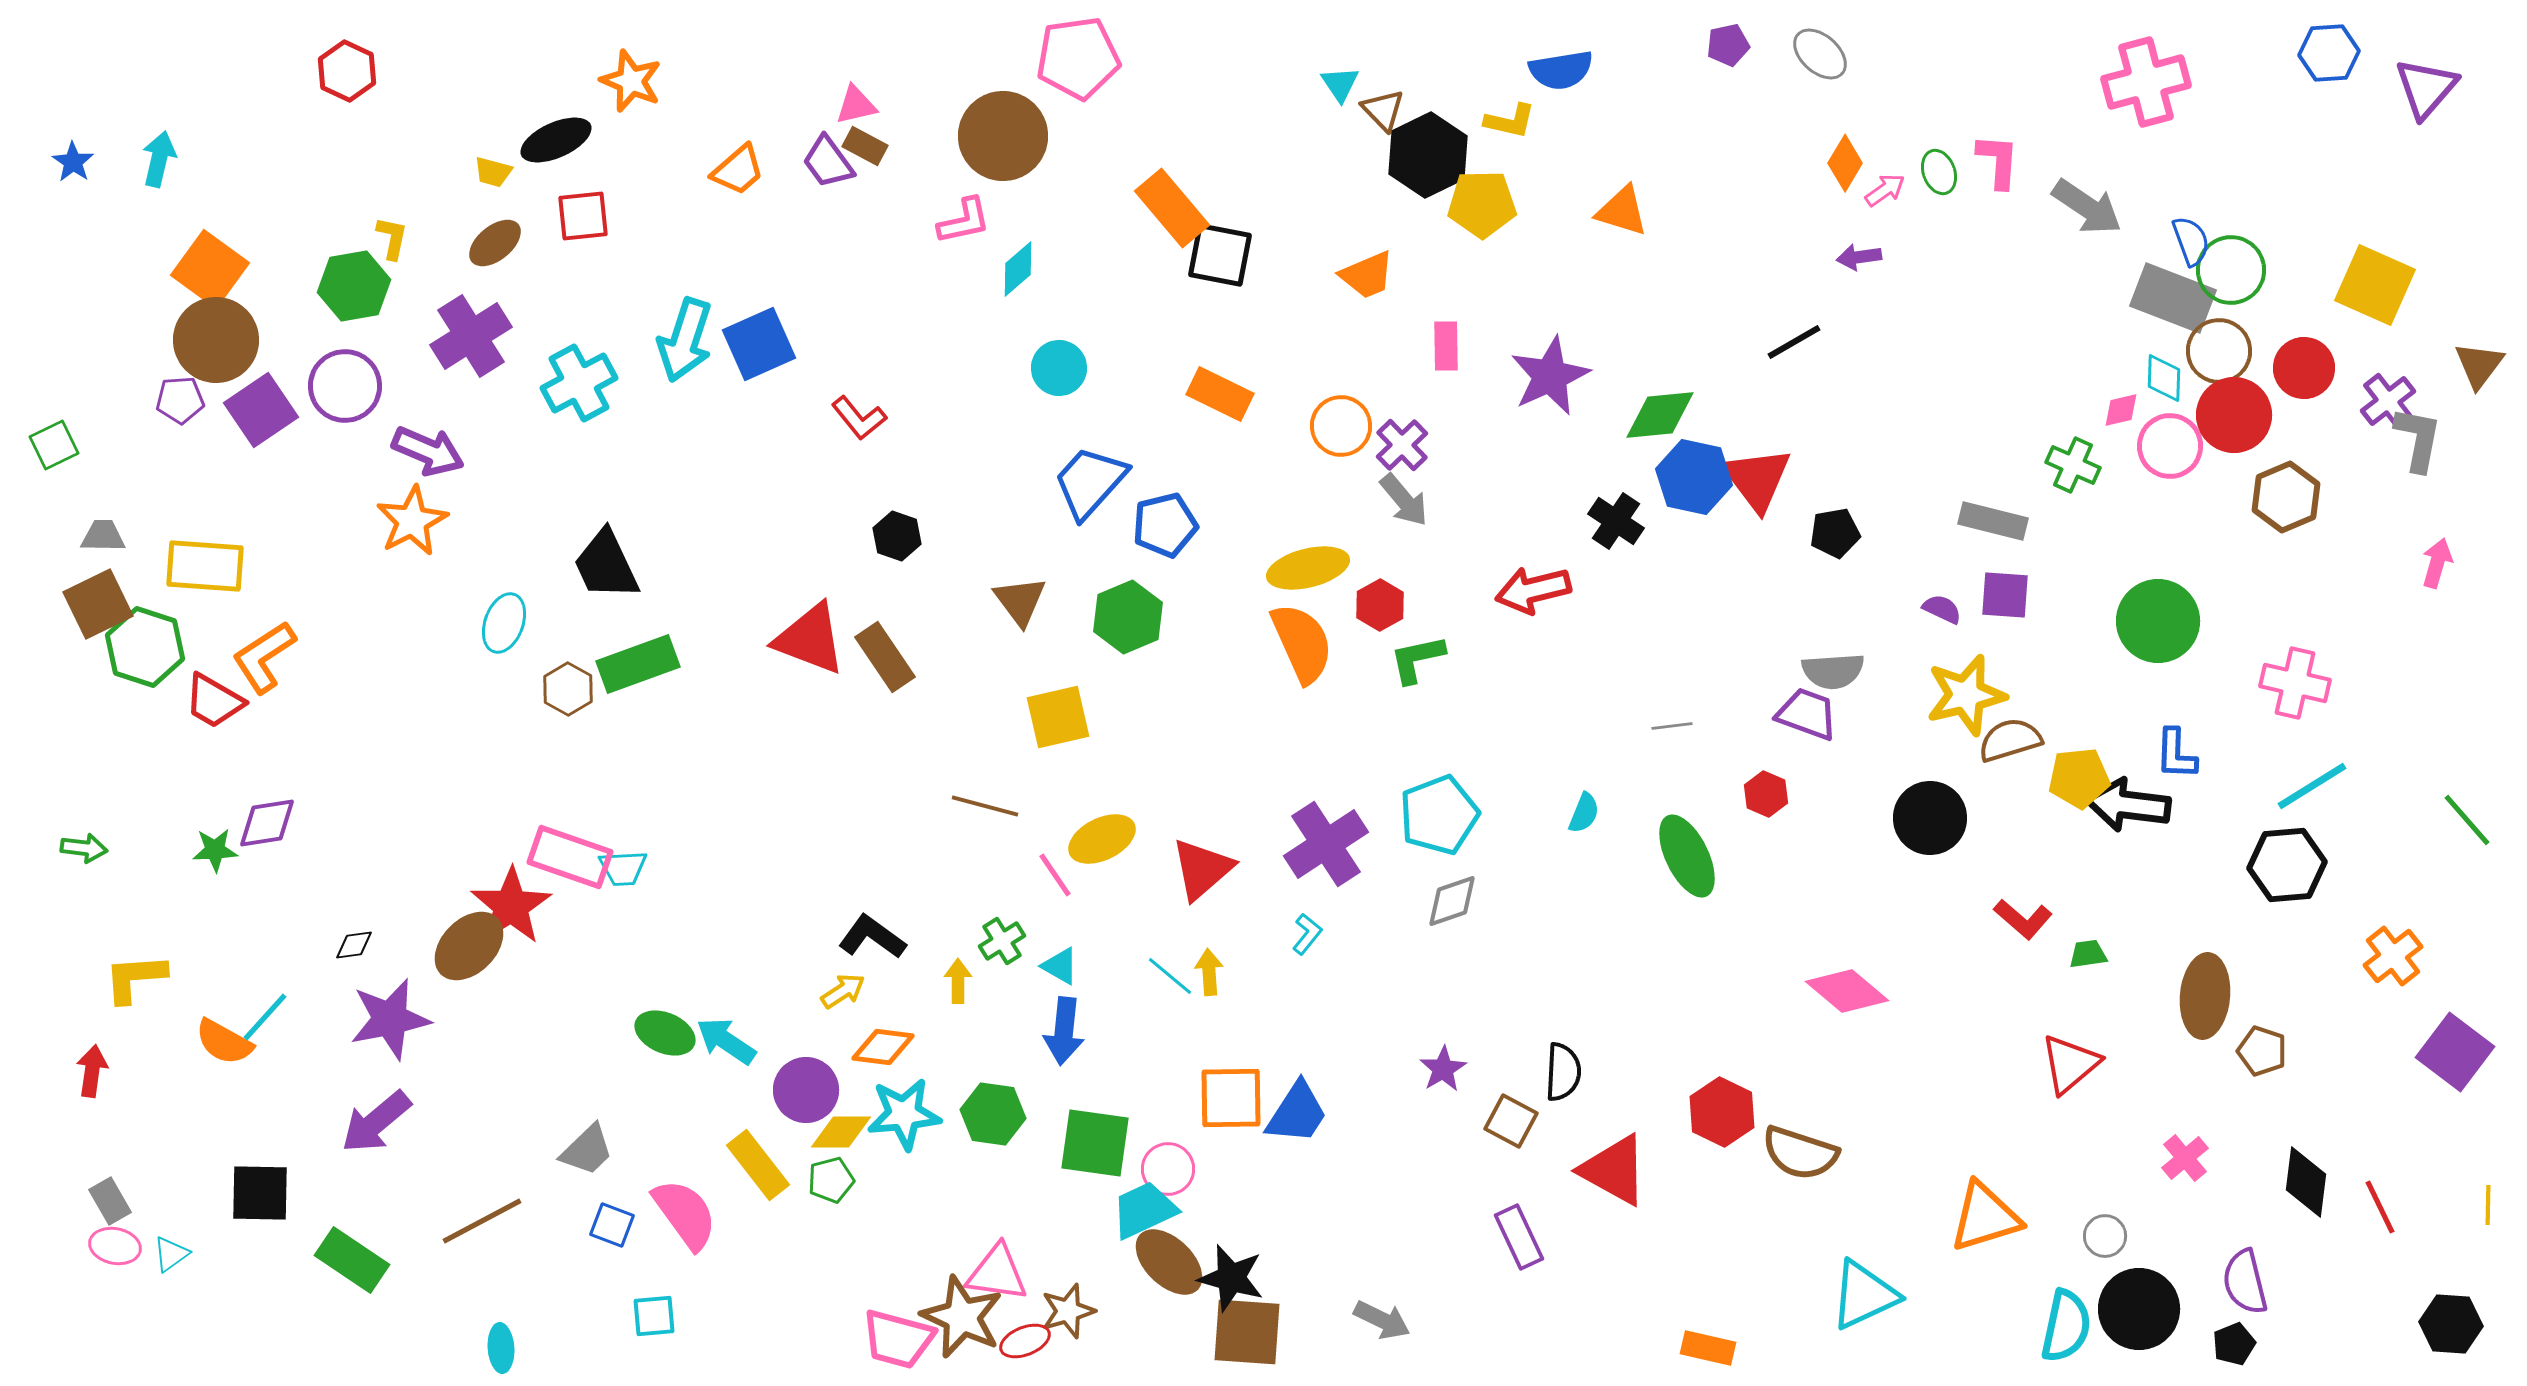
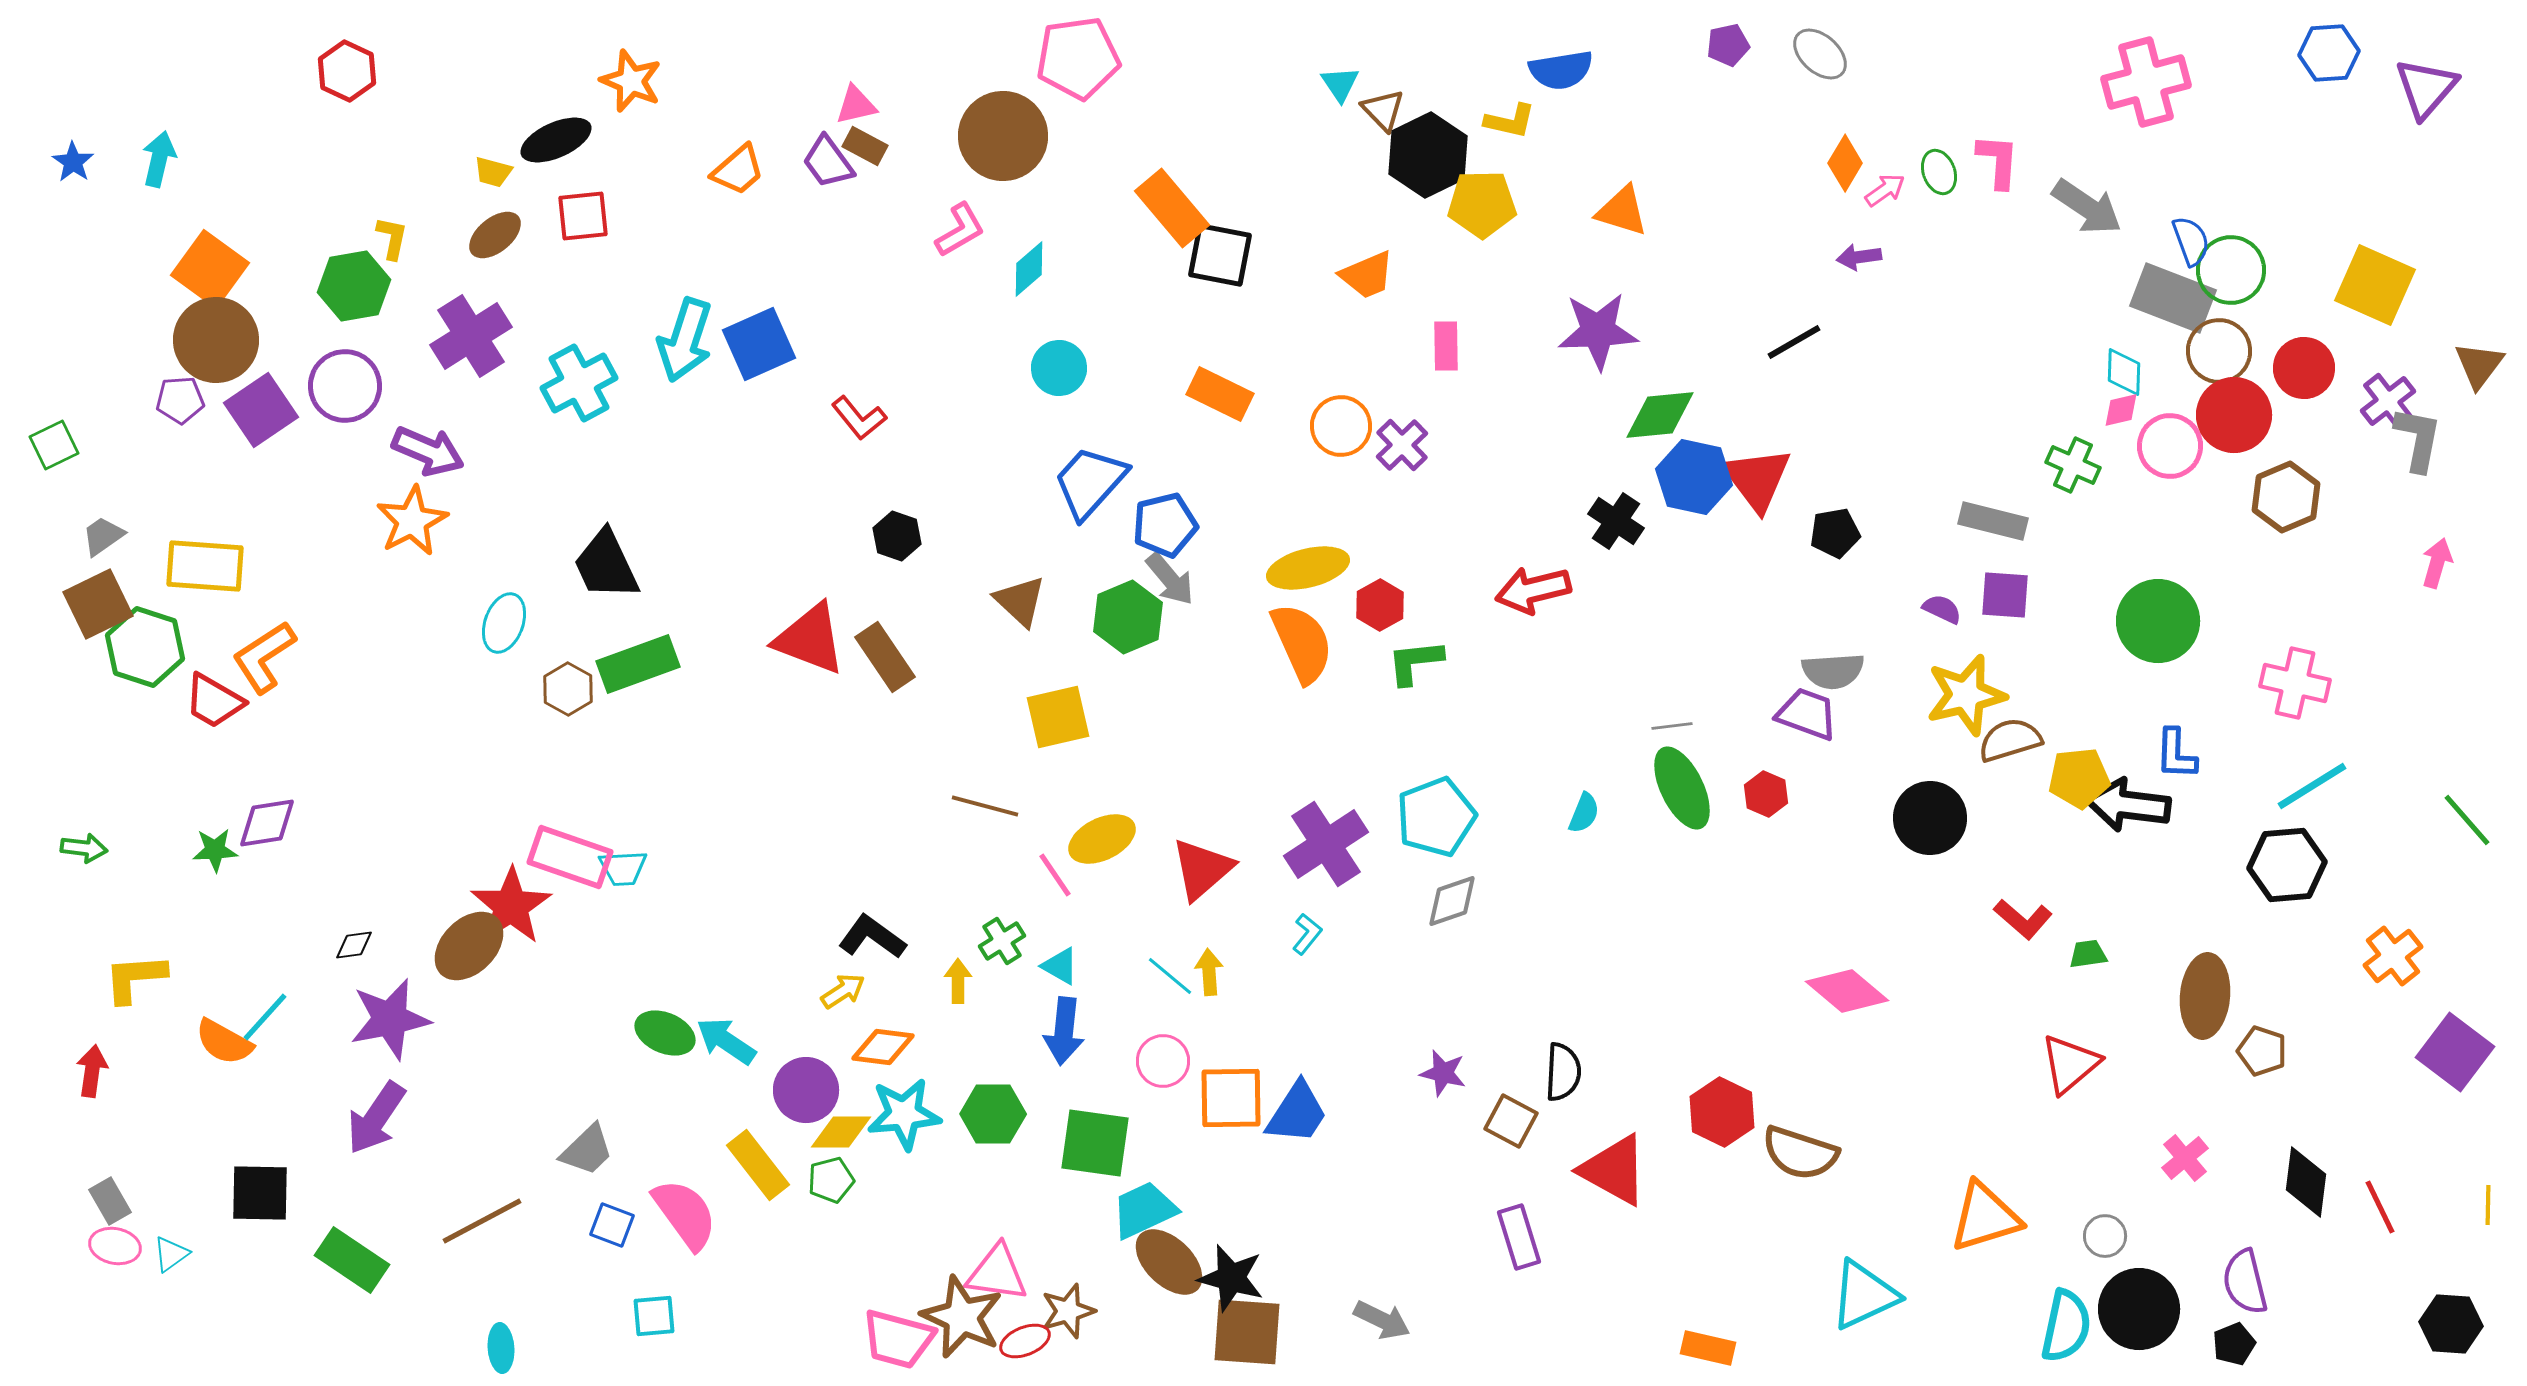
pink L-shape at (964, 221): moved 4 px left, 9 px down; rotated 18 degrees counterclockwise
brown ellipse at (495, 243): moved 8 px up
cyan diamond at (1018, 269): moved 11 px right
purple star at (1550, 376): moved 48 px right, 45 px up; rotated 22 degrees clockwise
cyan diamond at (2164, 378): moved 40 px left, 6 px up
gray arrow at (1404, 500): moved 234 px left, 79 px down
gray trapezoid at (103, 536): rotated 36 degrees counterclockwise
brown triangle at (1020, 601): rotated 10 degrees counterclockwise
green L-shape at (1417, 659): moved 2 px left, 3 px down; rotated 6 degrees clockwise
cyan pentagon at (1439, 815): moved 3 px left, 2 px down
green ellipse at (1687, 856): moved 5 px left, 68 px up
purple star at (1443, 1069): moved 4 px down; rotated 27 degrees counterclockwise
green hexagon at (993, 1114): rotated 8 degrees counterclockwise
purple arrow at (376, 1122): moved 4 px up; rotated 16 degrees counterclockwise
pink circle at (1168, 1169): moved 5 px left, 108 px up
purple rectangle at (1519, 1237): rotated 8 degrees clockwise
